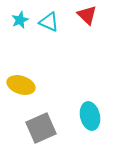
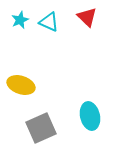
red triangle: moved 2 px down
